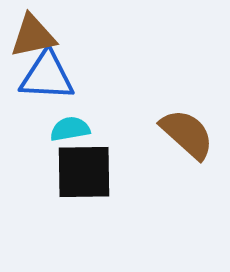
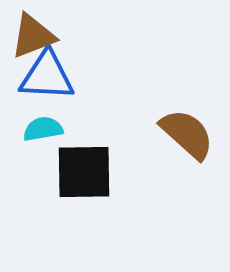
brown triangle: rotated 9 degrees counterclockwise
cyan semicircle: moved 27 px left
